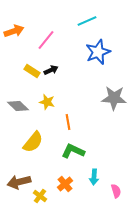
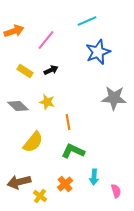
yellow rectangle: moved 7 px left
